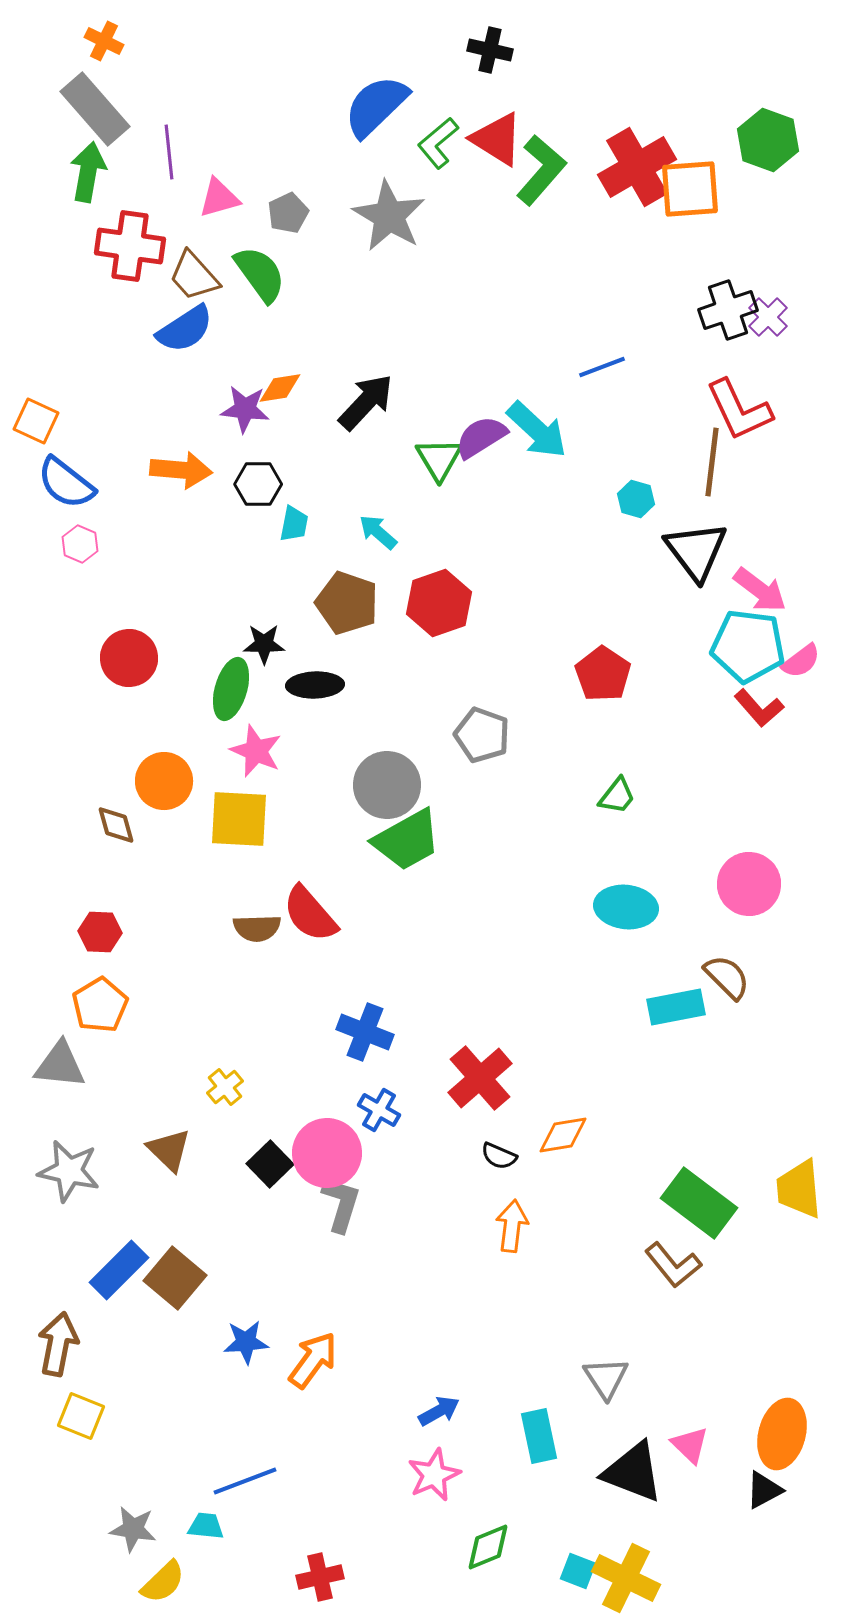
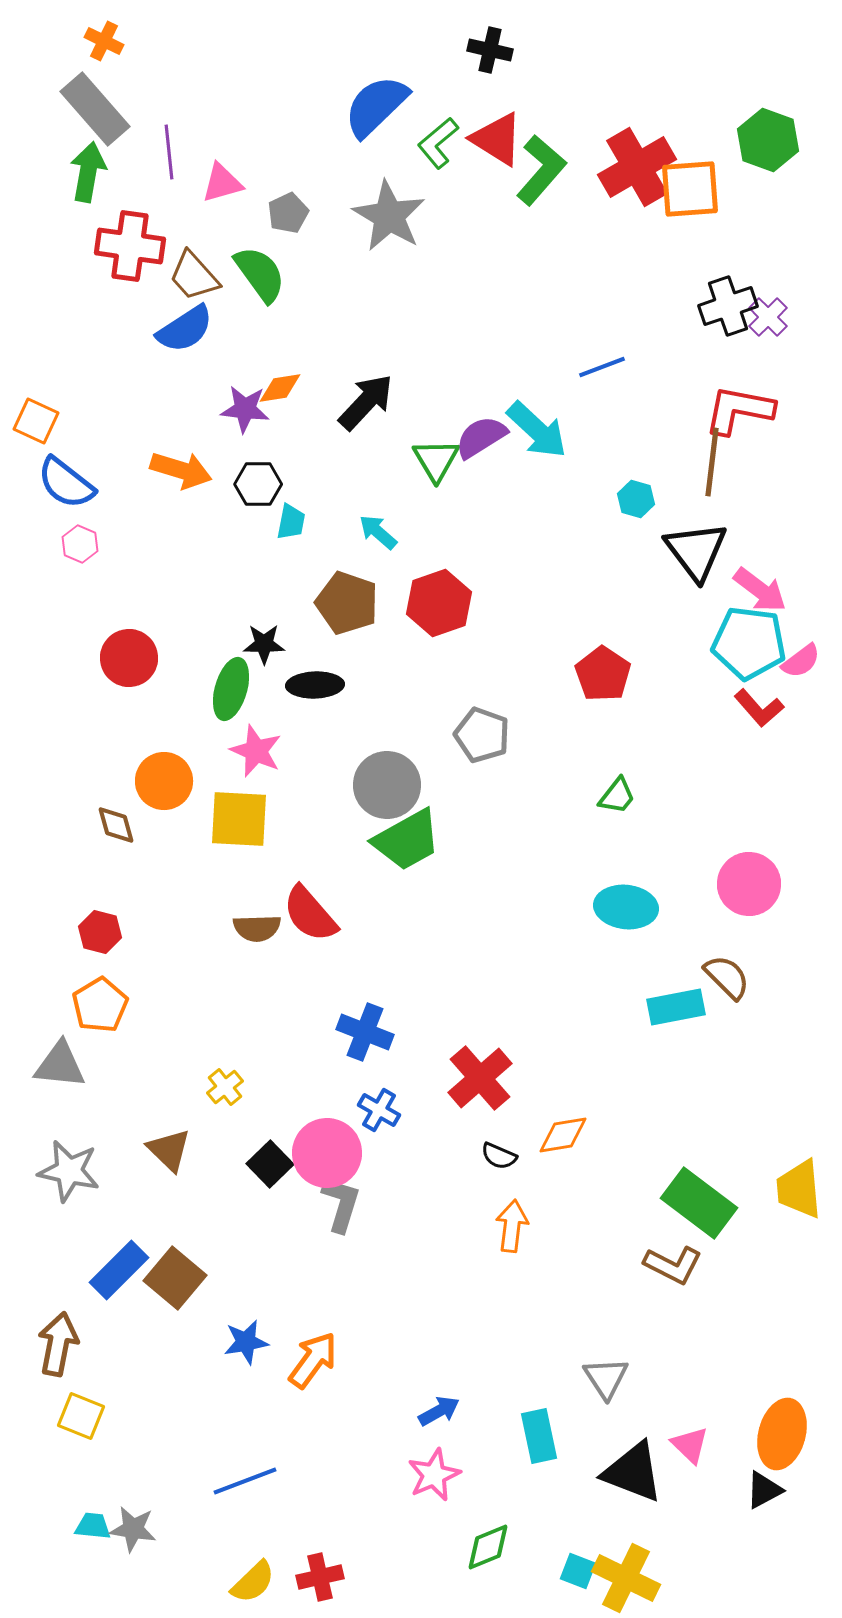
pink triangle at (219, 198): moved 3 px right, 15 px up
black cross at (728, 310): moved 4 px up
red L-shape at (739, 410): rotated 126 degrees clockwise
green triangle at (439, 459): moved 3 px left, 1 px down
orange arrow at (181, 470): rotated 12 degrees clockwise
cyan trapezoid at (294, 524): moved 3 px left, 2 px up
cyan pentagon at (748, 646): moved 1 px right, 3 px up
red hexagon at (100, 932): rotated 12 degrees clockwise
brown L-shape at (673, 1265): rotated 24 degrees counterclockwise
blue star at (246, 1342): rotated 6 degrees counterclockwise
cyan trapezoid at (206, 1526): moved 113 px left
yellow semicircle at (163, 1582): moved 90 px right
